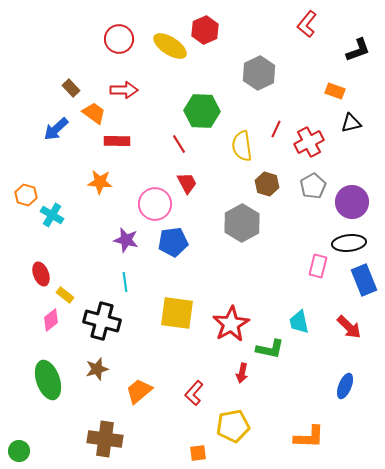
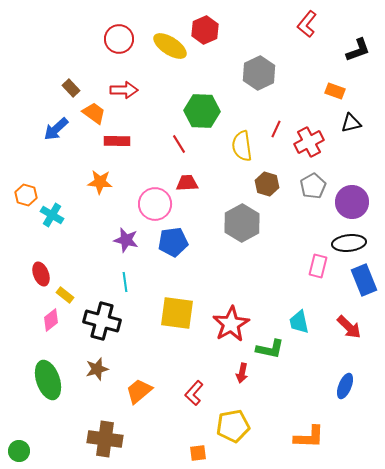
red trapezoid at (187, 183): rotated 65 degrees counterclockwise
